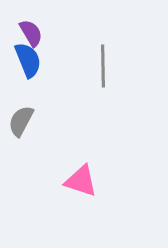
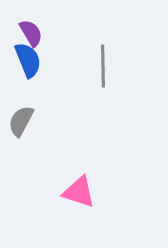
pink triangle: moved 2 px left, 11 px down
